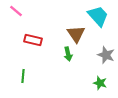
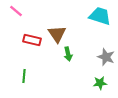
cyan trapezoid: moved 2 px right; rotated 30 degrees counterclockwise
brown triangle: moved 19 px left
red rectangle: moved 1 px left
gray star: moved 2 px down
green line: moved 1 px right
green star: rotated 24 degrees counterclockwise
